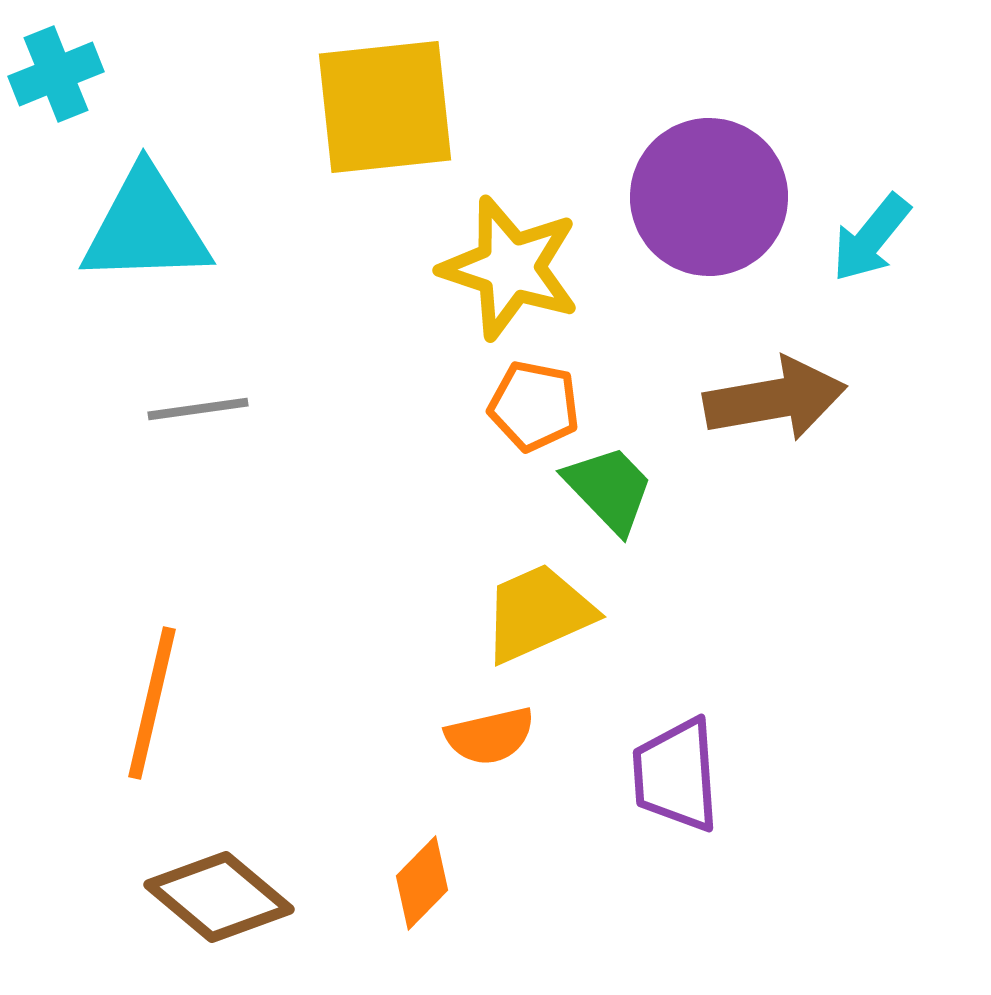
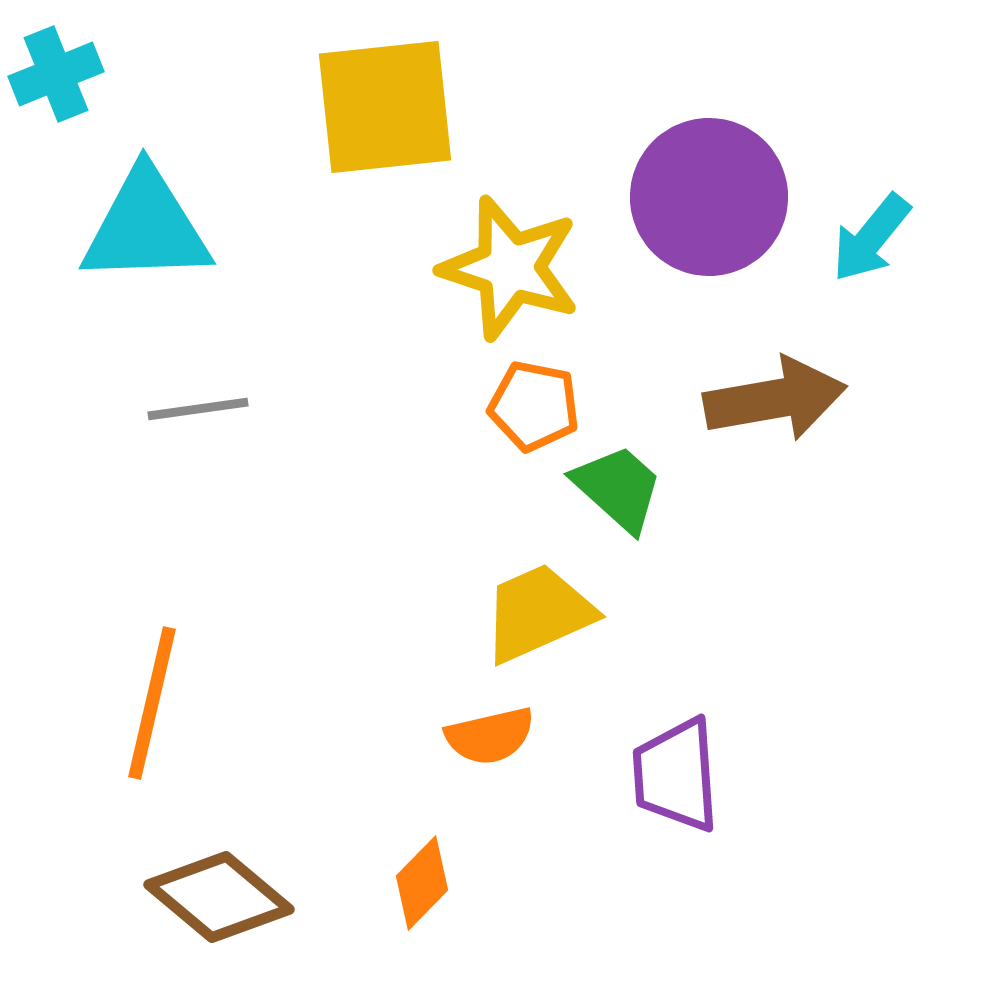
green trapezoid: moved 9 px right, 1 px up; rotated 4 degrees counterclockwise
